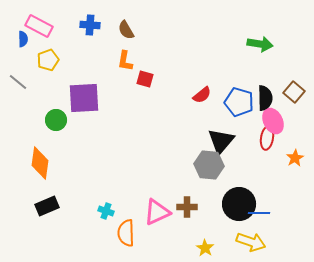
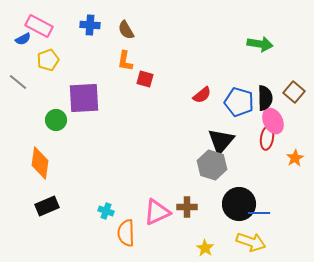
blue semicircle: rotated 63 degrees clockwise
gray hexagon: moved 3 px right; rotated 12 degrees clockwise
